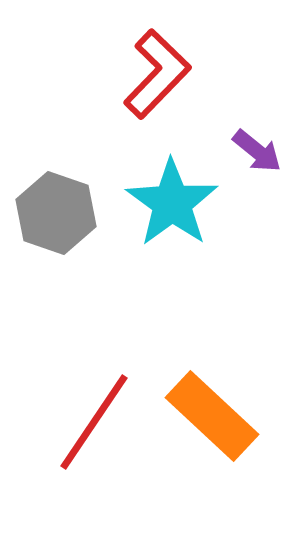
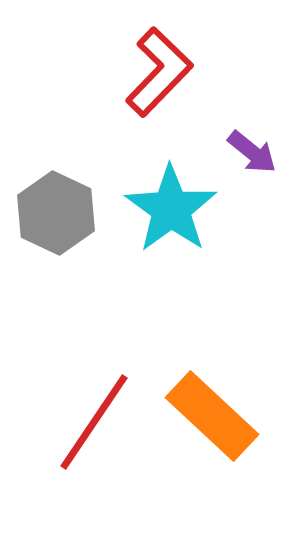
red L-shape: moved 2 px right, 2 px up
purple arrow: moved 5 px left, 1 px down
cyan star: moved 1 px left, 6 px down
gray hexagon: rotated 6 degrees clockwise
